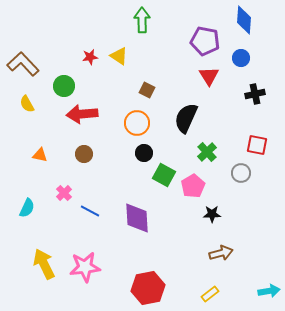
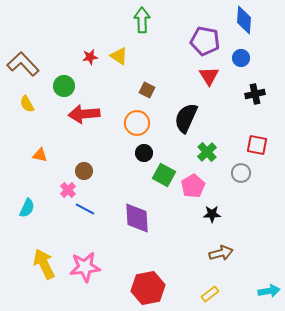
red arrow: moved 2 px right
brown circle: moved 17 px down
pink cross: moved 4 px right, 3 px up
blue line: moved 5 px left, 2 px up
